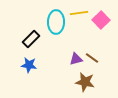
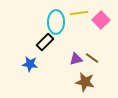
black rectangle: moved 14 px right, 3 px down
blue star: moved 1 px right, 1 px up
